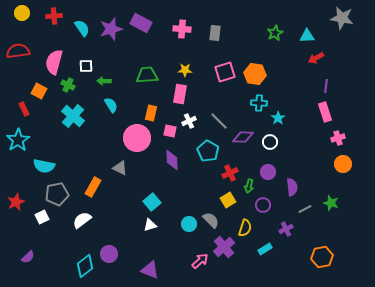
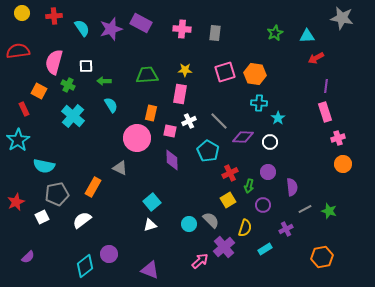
green star at (331, 203): moved 2 px left, 8 px down
